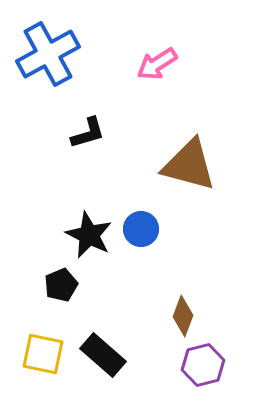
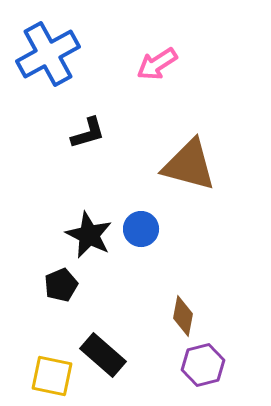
brown diamond: rotated 9 degrees counterclockwise
yellow square: moved 9 px right, 22 px down
